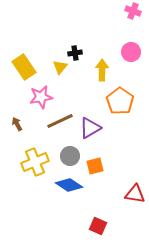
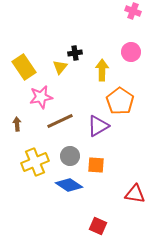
brown arrow: rotated 24 degrees clockwise
purple triangle: moved 8 px right, 2 px up
orange square: moved 1 px right, 1 px up; rotated 18 degrees clockwise
